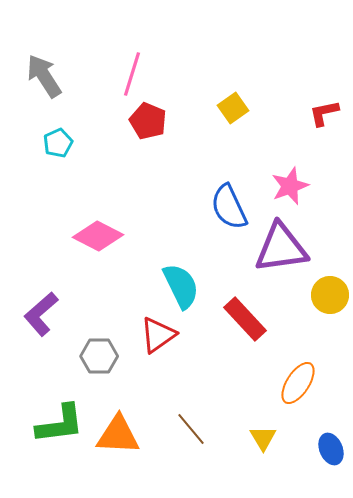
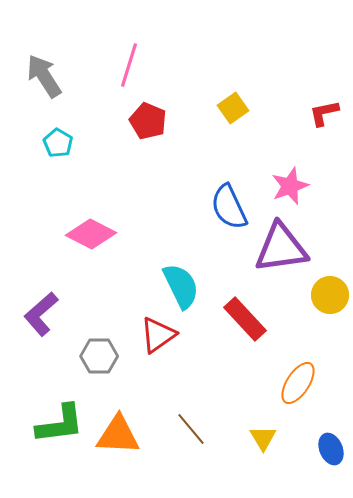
pink line: moved 3 px left, 9 px up
cyan pentagon: rotated 16 degrees counterclockwise
pink diamond: moved 7 px left, 2 px up
